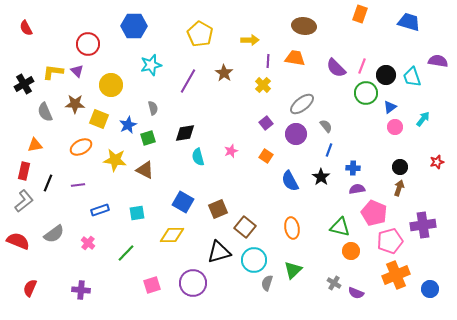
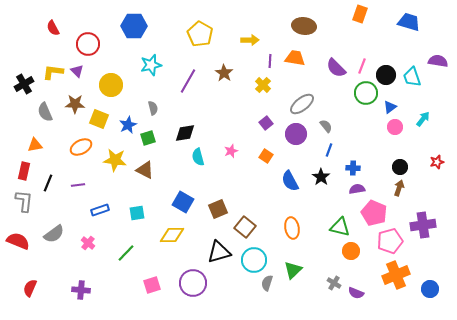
red semicircle at (26, 28): moved 27 px right
purple line at (268, 61): moved 2 px right
gray L-shape at (24, 201): rotated 45 degrees counterclockwise
